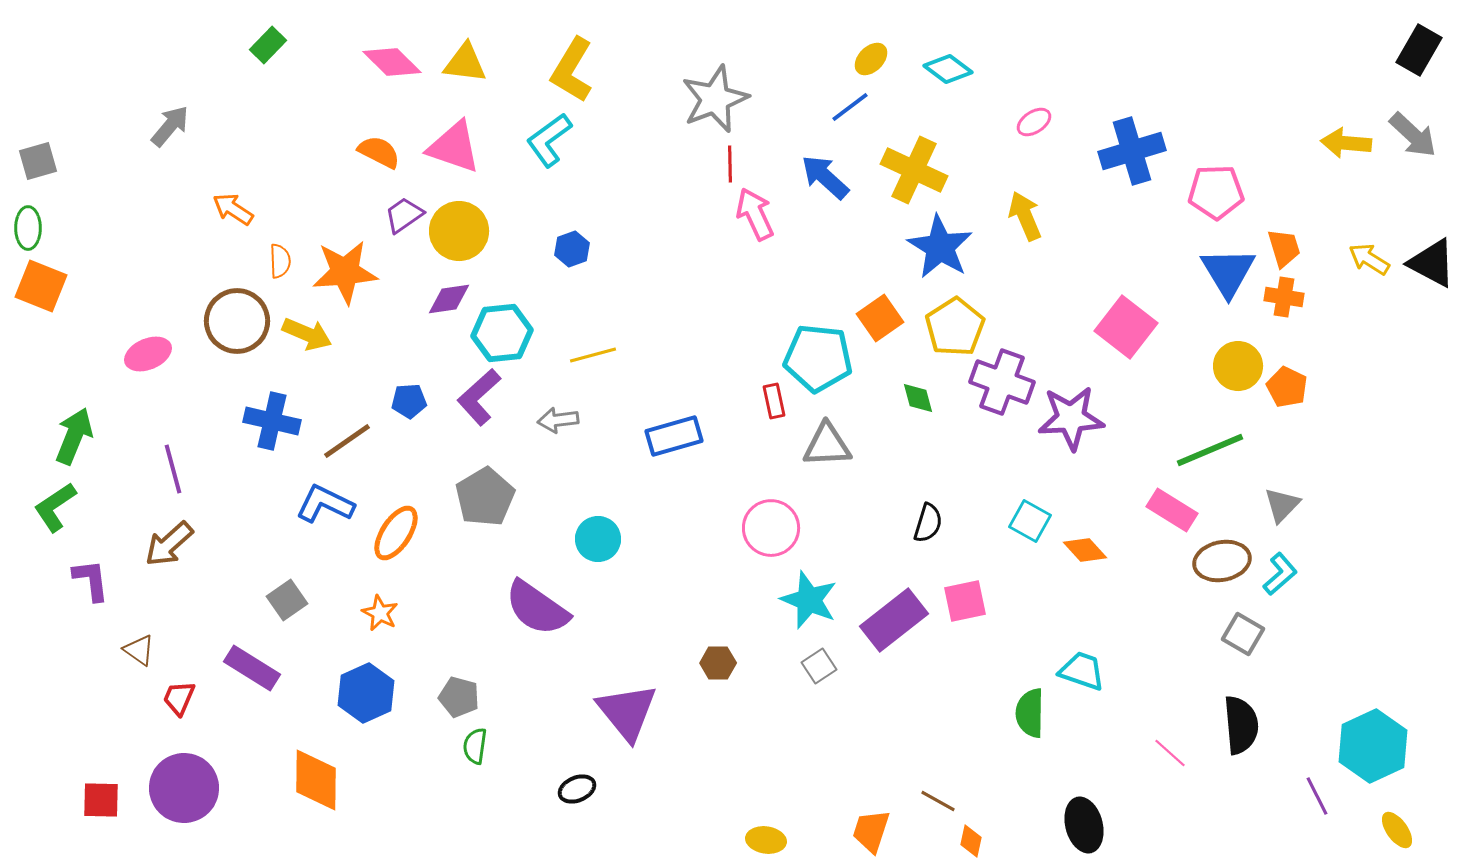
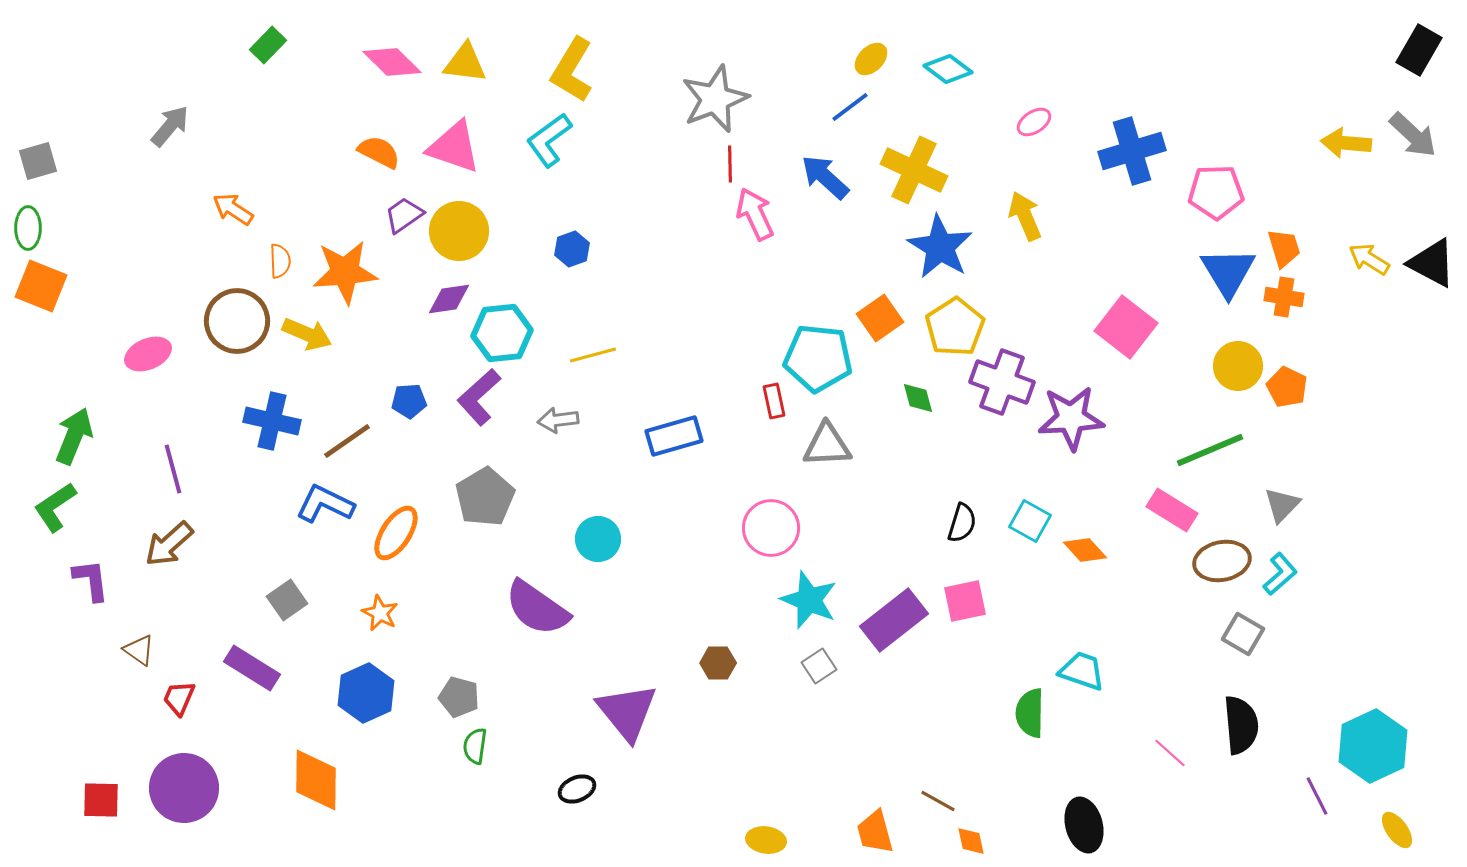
black semicircle at (928, 523): moved 34 px right
orange trapezoid at (871, 831): moved 4 px right, 1 px down; rotated 33 degrees counterclockwise
orange diamond at (971, 841): rotated 24 degrees counterclockwise
